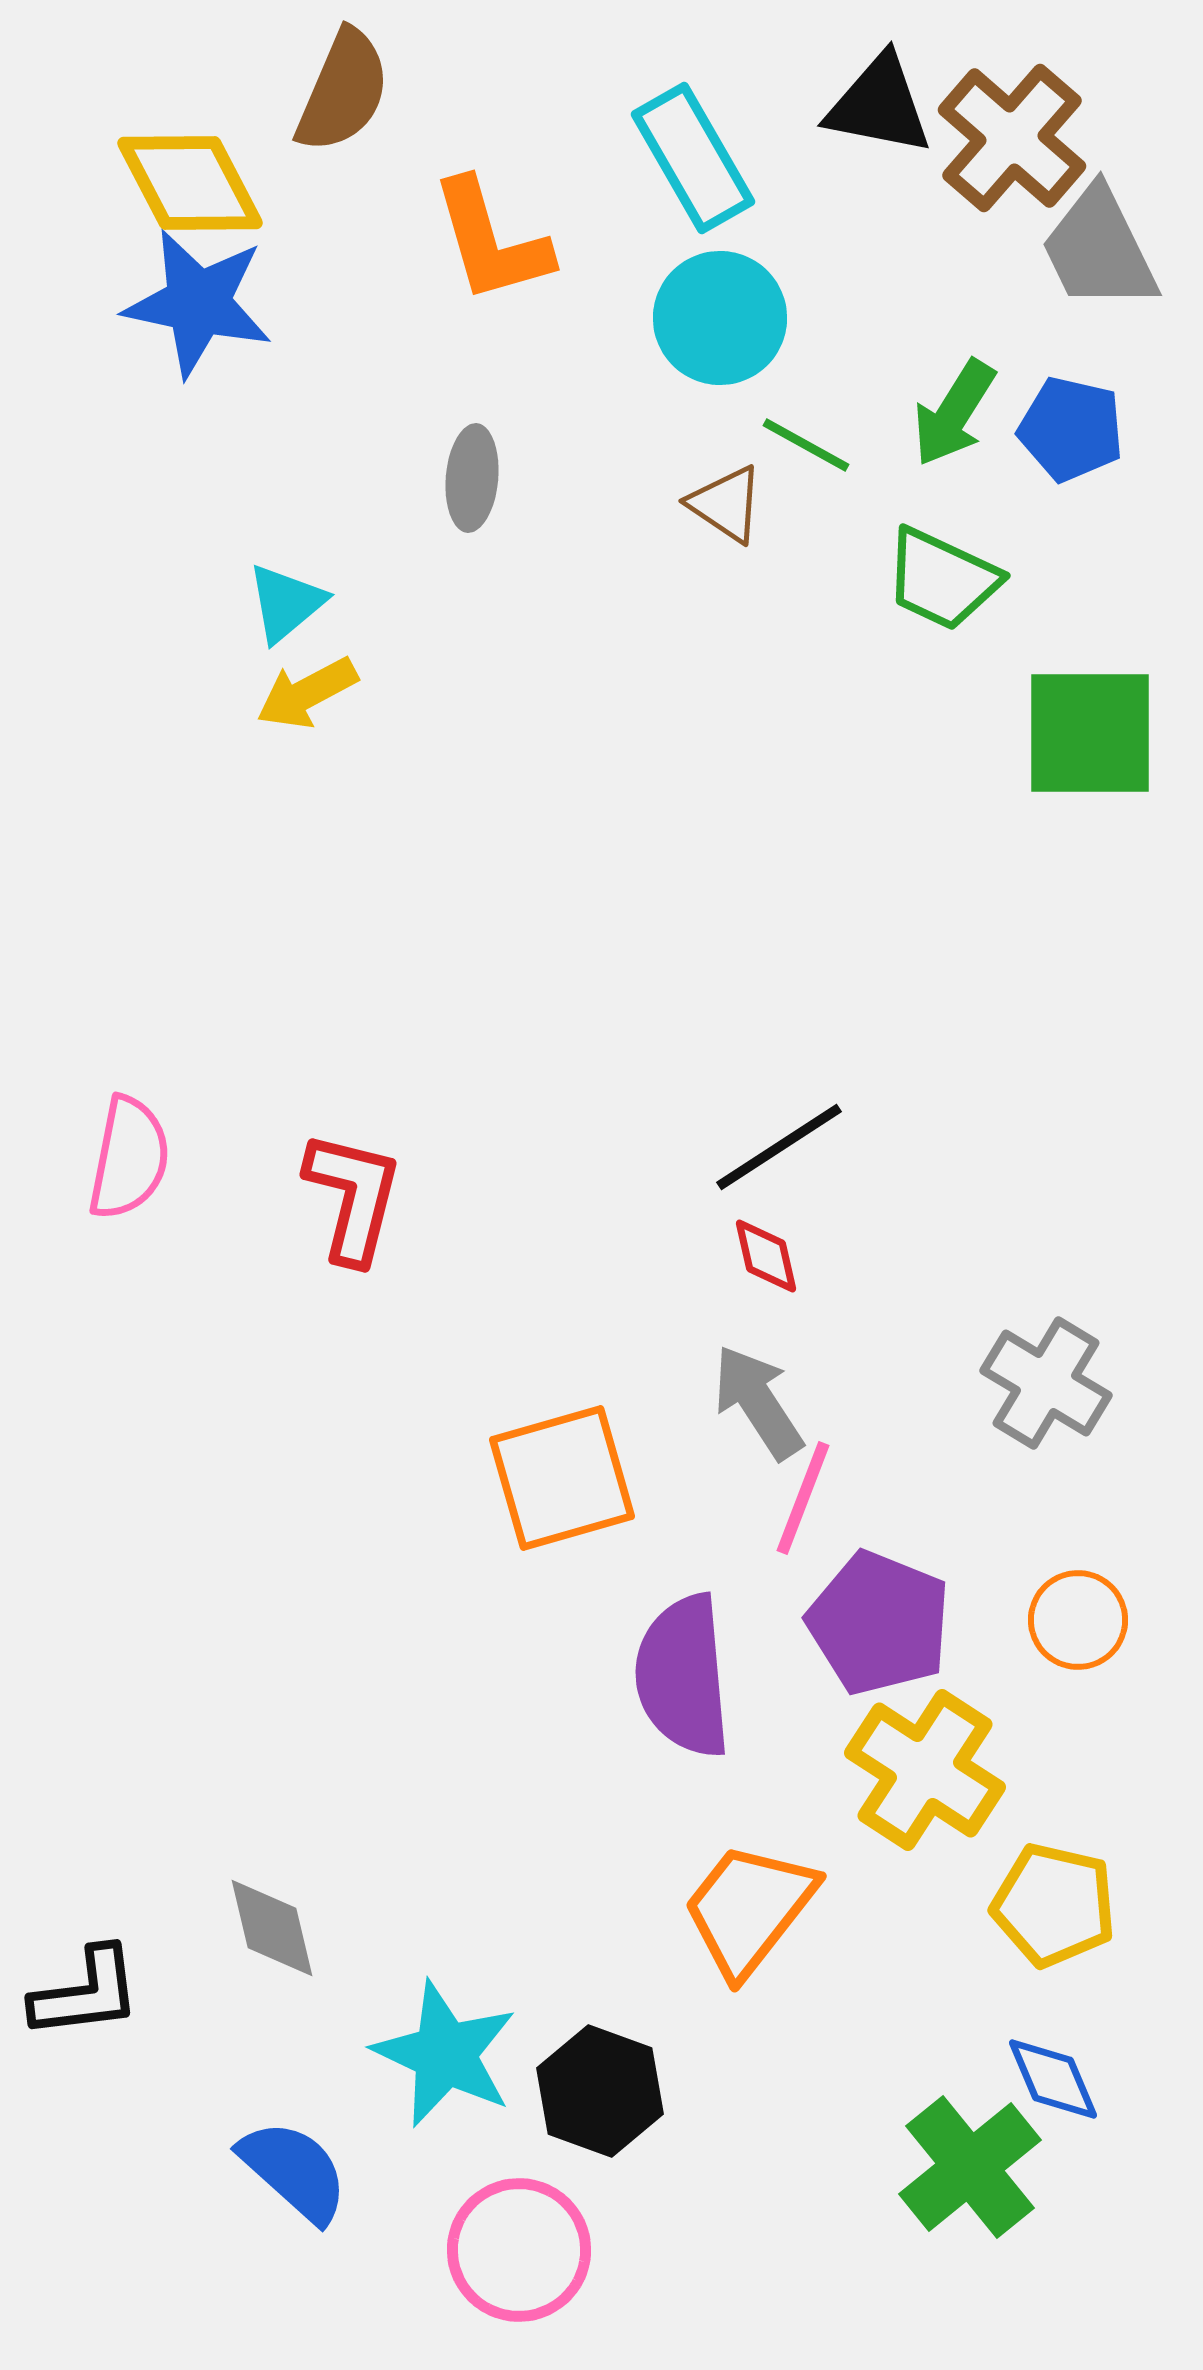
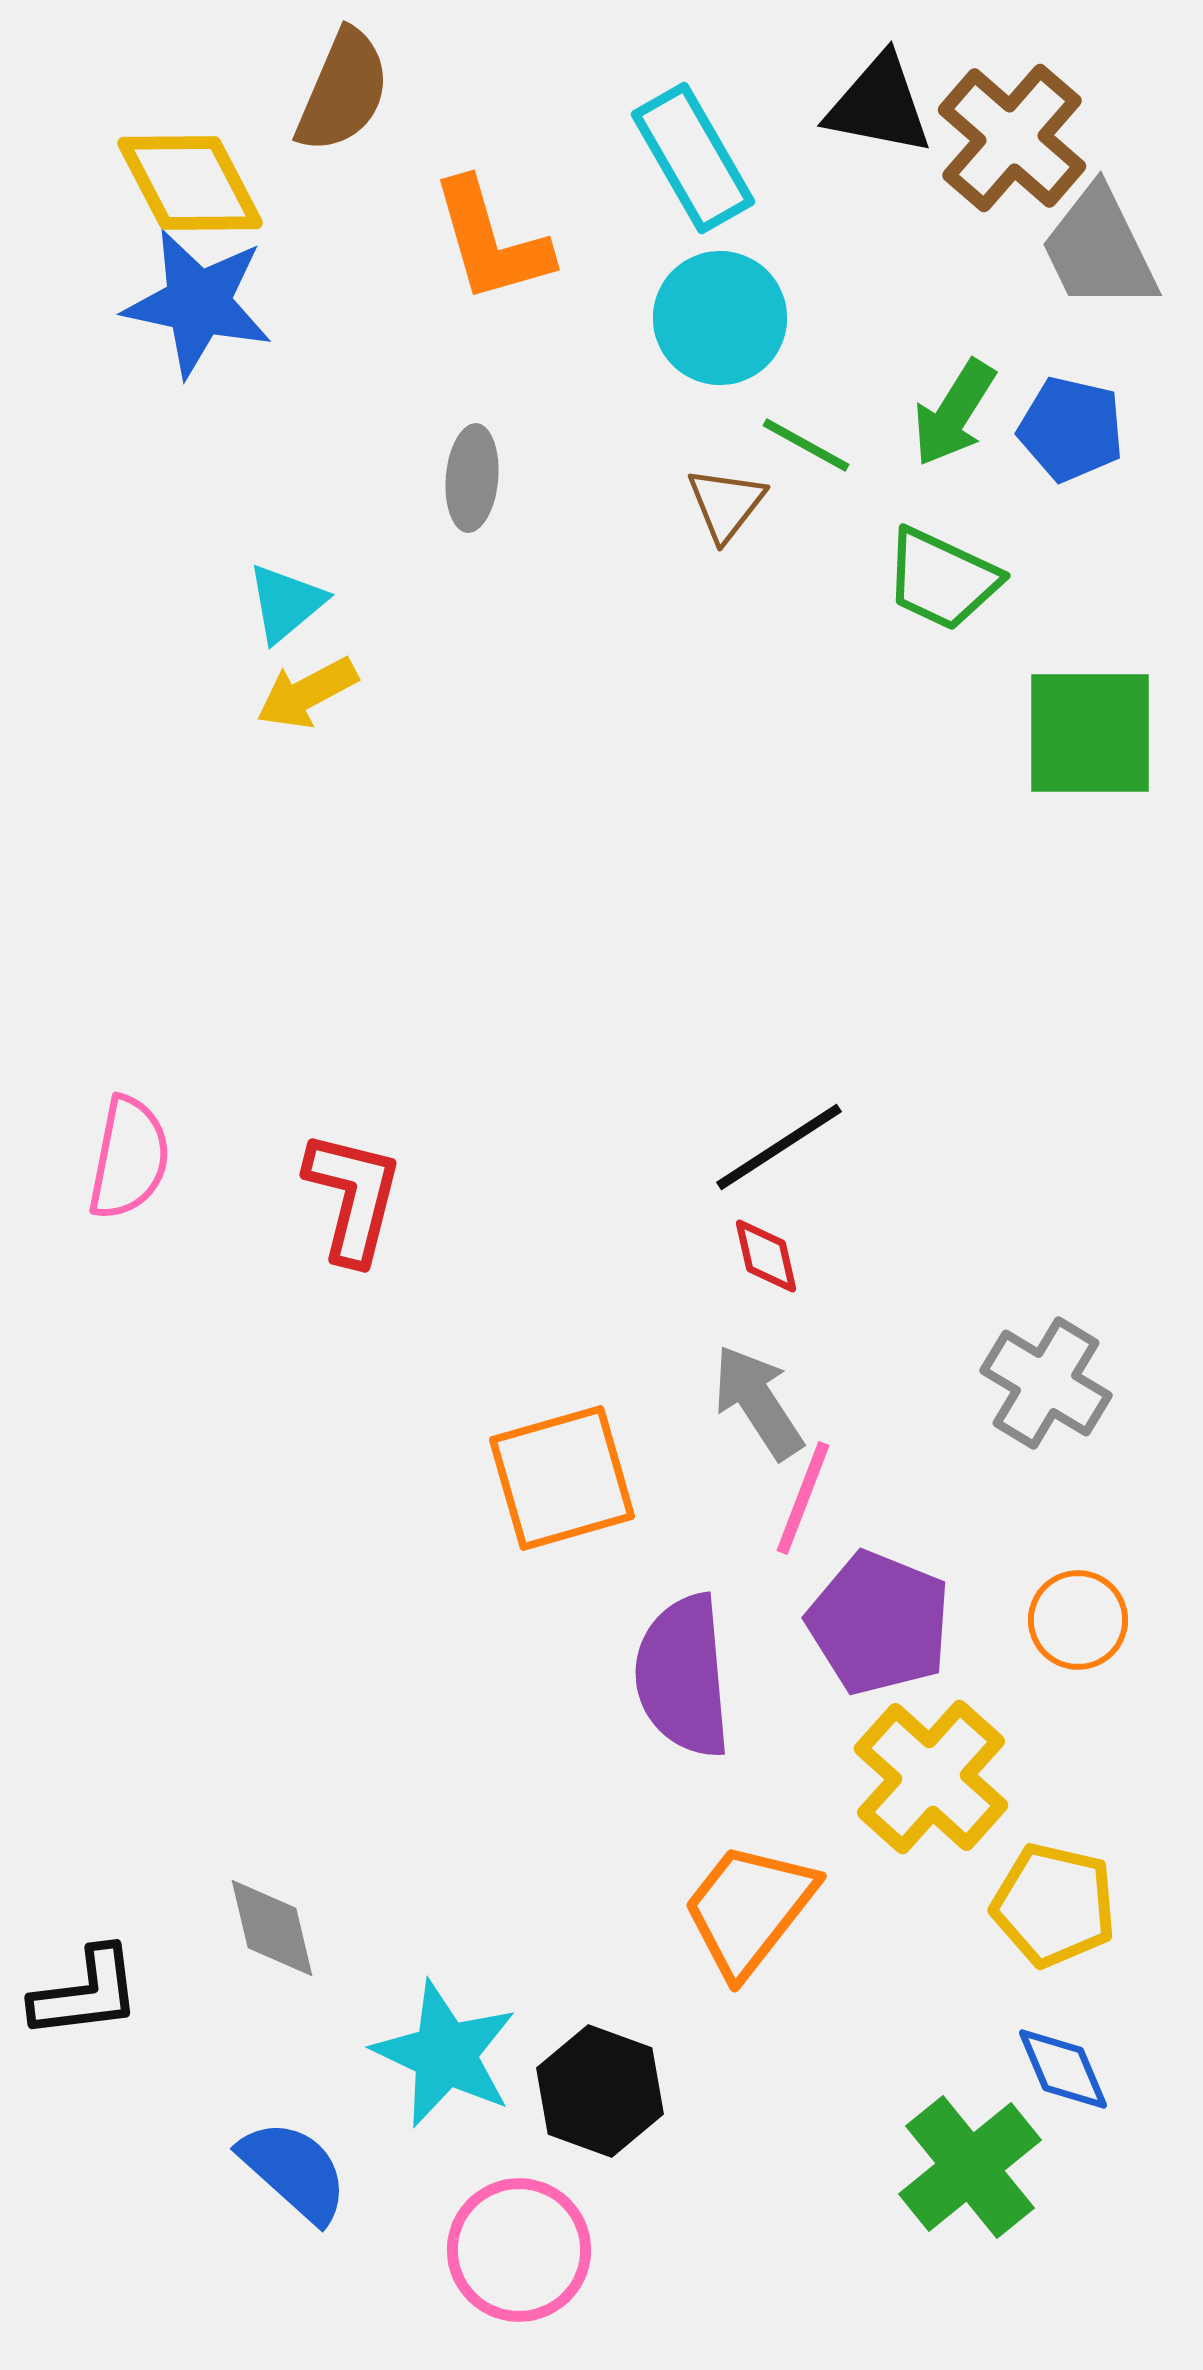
brown triangle: rotated 34 degrees clockwise
yellow cross: moved 6 px right, 7 px down; rotated 9 degrees clockwise
blue diamond: moved 10 px right, 10 px up
